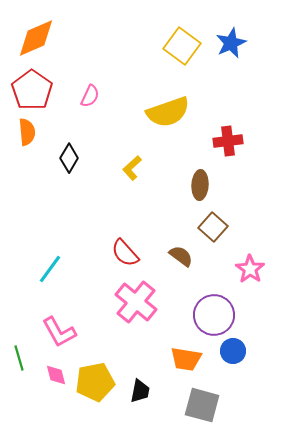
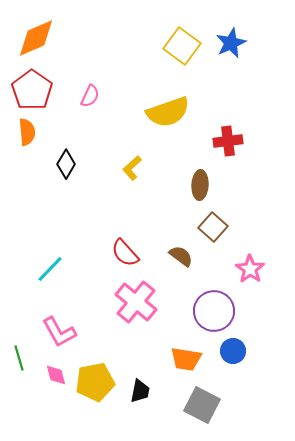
black diamond: moved 3 px left, 6 px down
cyan line: rotated 8 degrees clockwise
purple circle: moved 4 px up
gray square: rotated 12 degrees clockwise
